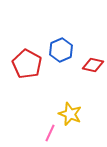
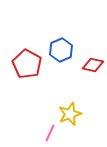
yellow star: rotated 30 degrees clockwise
